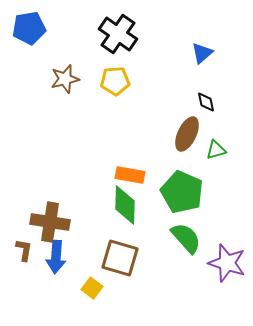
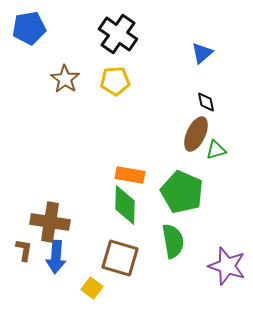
brown star: rotated 24 degrees counterclockwise
brown ellipse: moved 9 px right
green semicircle: moved 13 px left, 3 px down; rotated 32 degrees clockwise
purple star: moved 3 px down
